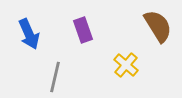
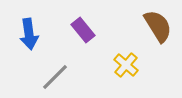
purple rectangle: rotated 20 degrees counterclockwise
blue arrow: rotated 16 degrees clockwise
gray line: rotated 32 degrees clockwise
